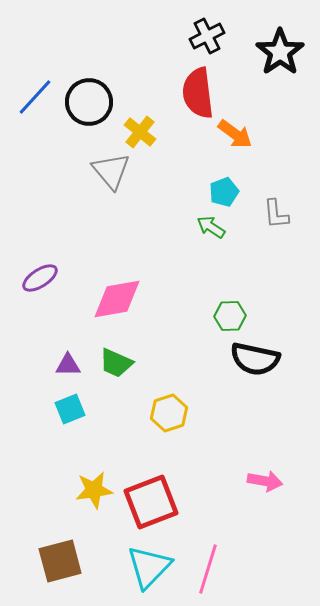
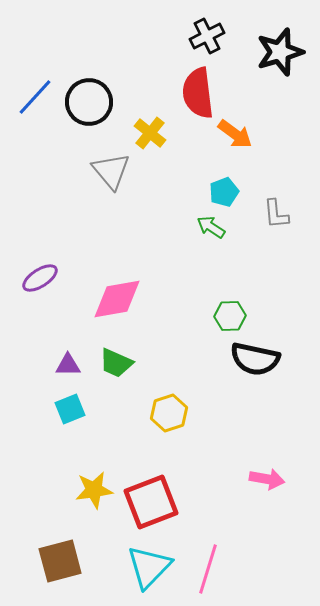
black star: rotated 18 degrees clockwise
yellow cross: moved 10 px right, 1 px down
pink arrow: moved 2 px right, 2 px up
